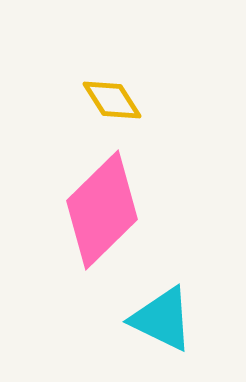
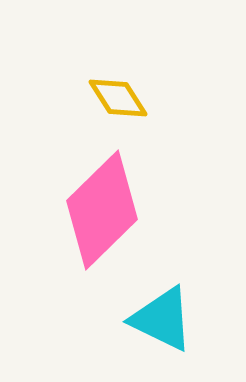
yellow diamond: moved 6 px right, 2 px up
